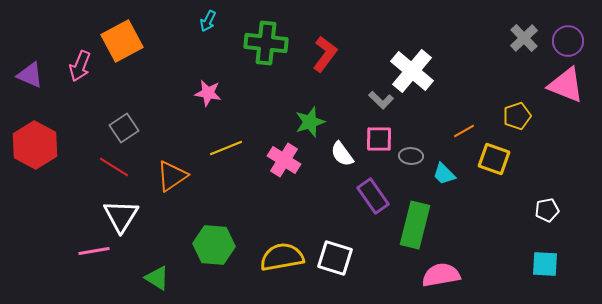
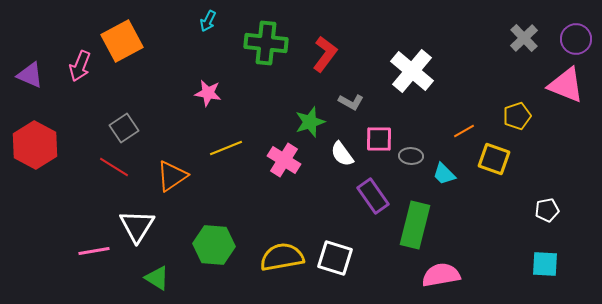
purple circle: moved 8 px right, 2 px up
gray L-shape: moved 30 px left, 2 px down; rotated 15 degrees counterclockwise
white triangle: moved 16 px right, 10 px down
